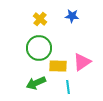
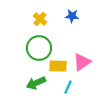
cyan line: rotated 32 degrees clockwise
